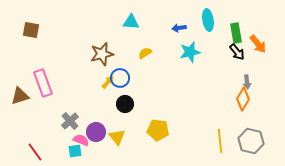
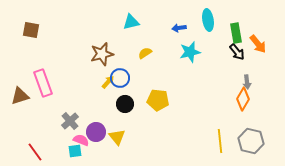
cyan triangle: rotated 18 degrees counterclockwise
yellow pentagon: moved 30 px up
